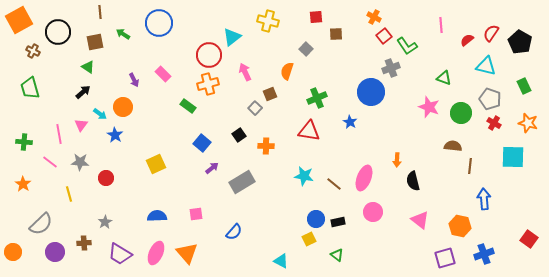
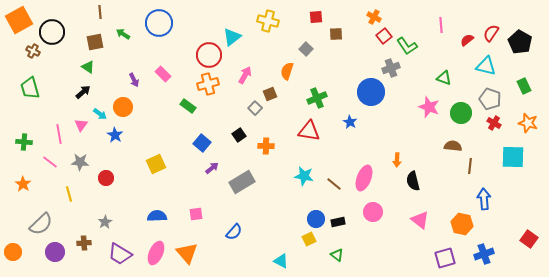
black circle at (58, 32): moved 6 px left
pink arrow at (245, 72): moved 3 px down; rotated 54 degrees clockwise
orange hexagon at (460, 226): moved 2 px right, 2 px up
